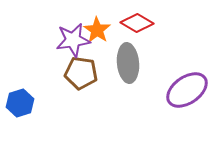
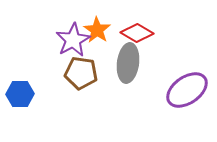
red diamond: moved 10 px down
purple star: rotated 20 degrees counterclockwise
gray ellipse: rotated 12 degrees clockwise
blue hexagon: moved 9 px up; rotated 16 degrees clockwise
